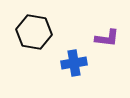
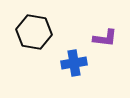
purple L-shape: moved 2 px left
